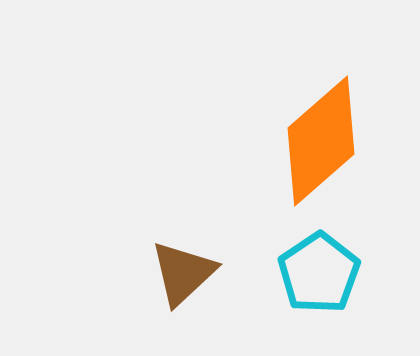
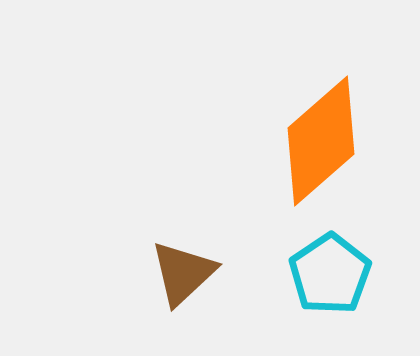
cyan pentagon: moved 11 px right, 1 px down
